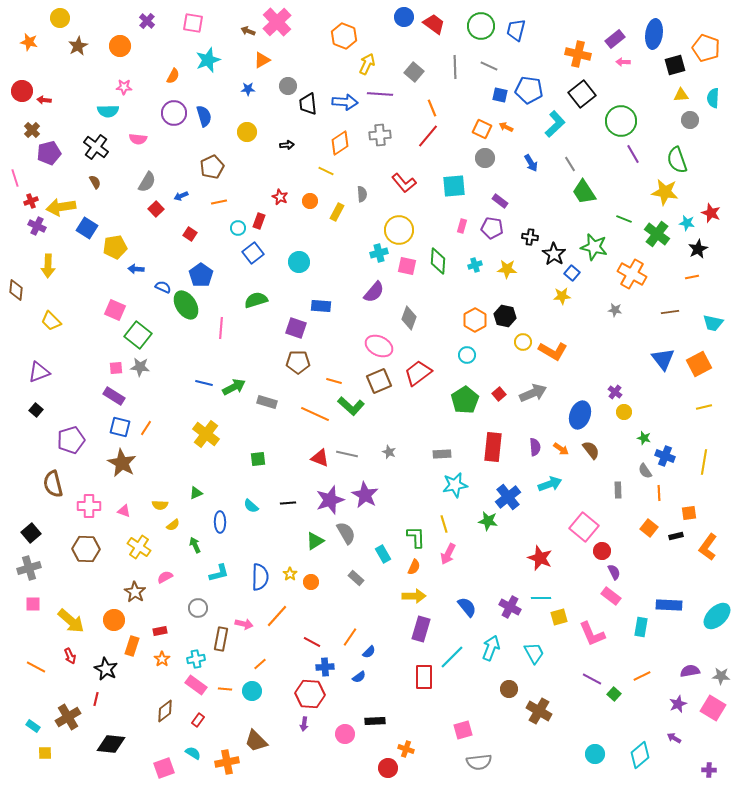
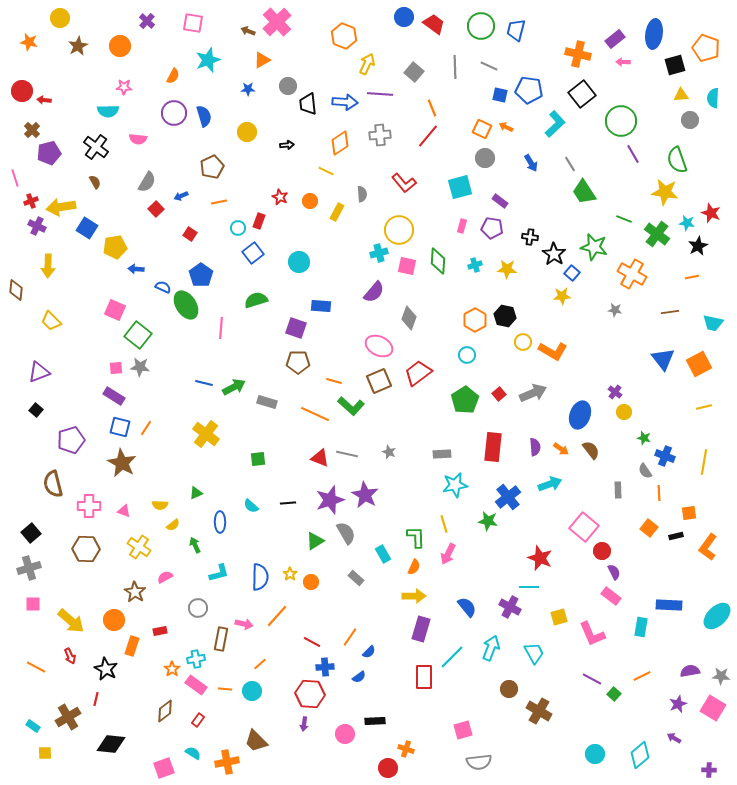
cyan square at (454, 186): moved 6 px right, 1 px down; rotated 10 degrees counterclockwise
black star at (698, 249): moved 3 px up
cyan line at (541, 598): moved 12 px left, 11 px up
orange star at (162, 659): moved 10 px right, 10 px down
